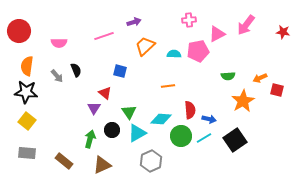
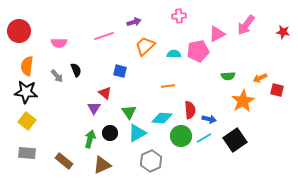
pink cross: moved 10 px left, 4 px up
cyan diamond: moved 1 px right, 1 px up
black circle: moved 2 px left, 3 px down
